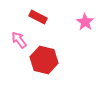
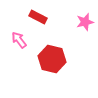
pink star: rotated 24 degrees clockwise
red hexagon: moved 8 px right, 1 px up
